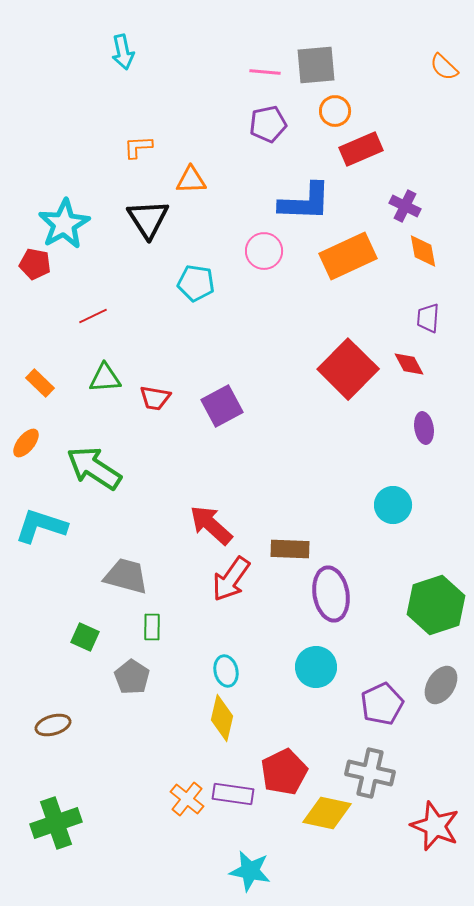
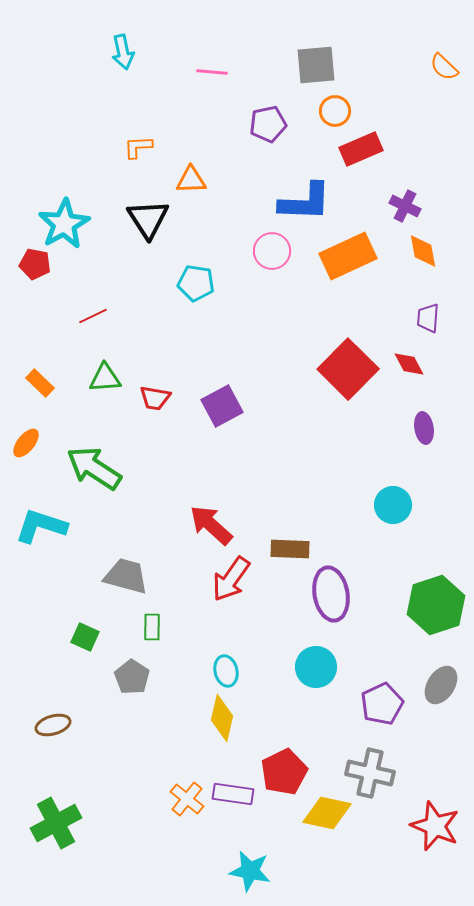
pink line at (265, 72): moved 53 px left
pink circle at (264, 251): moved 8 px right
green cross at (56, 823): rotated 9 degrees counterclockwise
